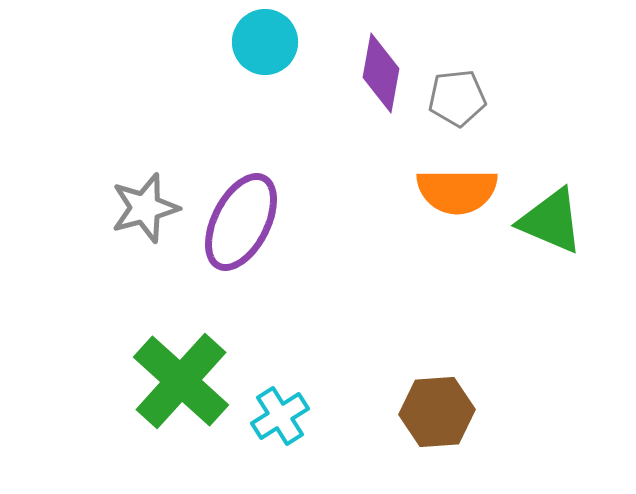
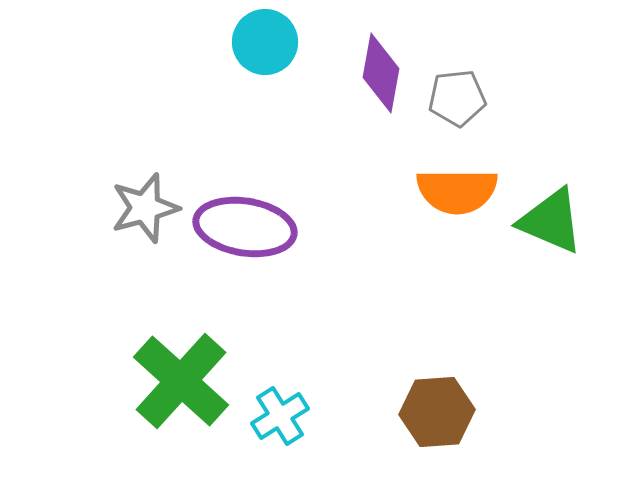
purple ellipse: moved 4 px right, 5 px down; rotated 72 degrees clockwise
